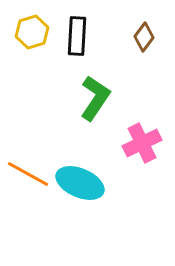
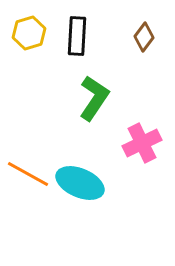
yellow hexagon: moved 3 px left, 1 px down
green L-shape: moved 1 px left
